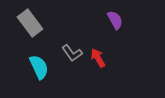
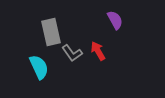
gray rectangle: moved 21 px right, 9 px down; rotated 24 degrees clockwise
red arrow: moved 7 px up
